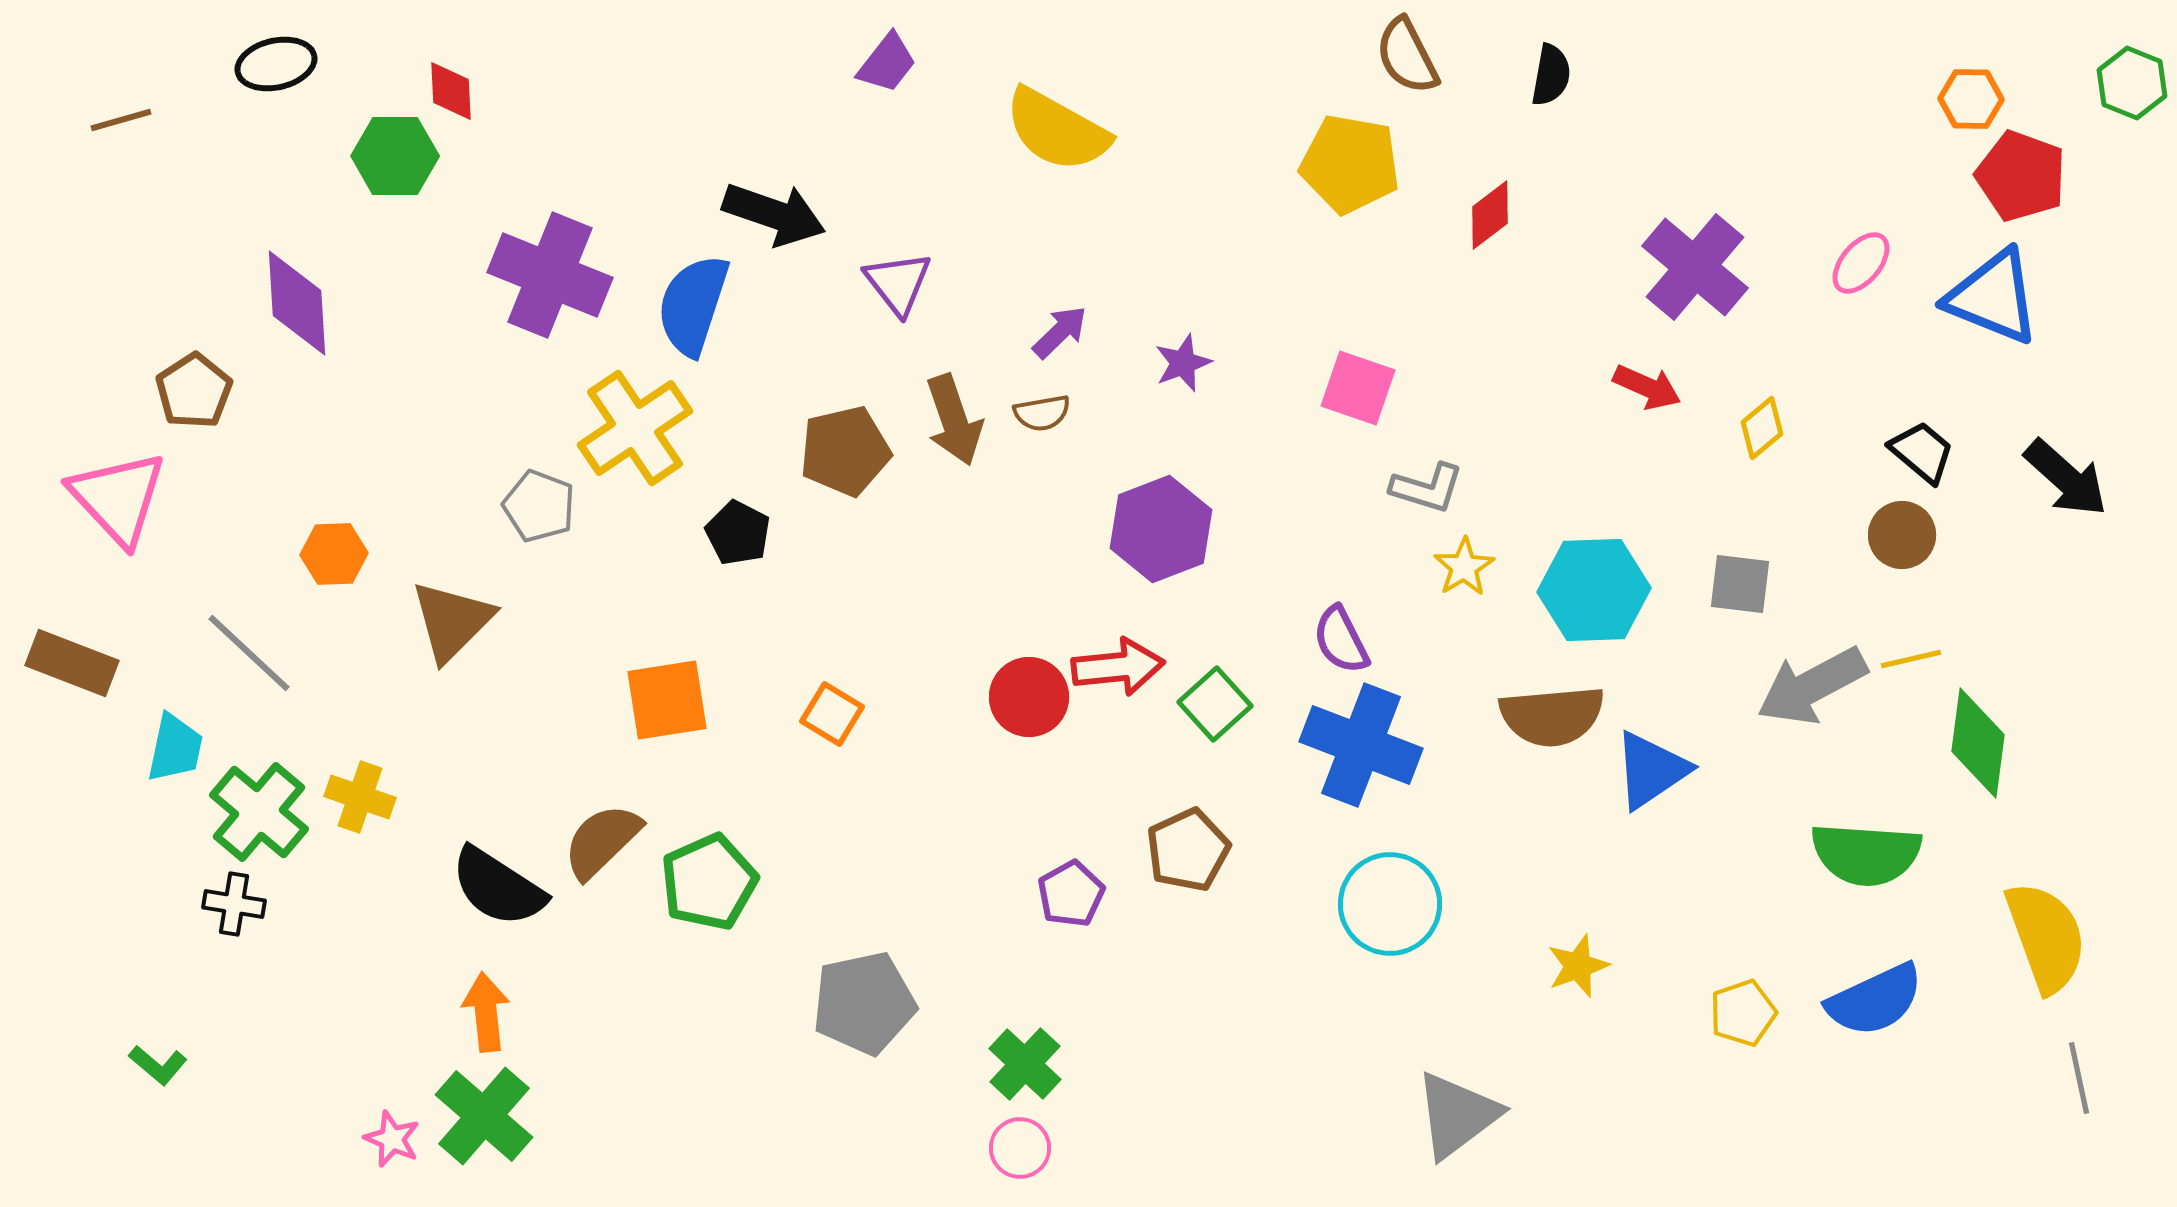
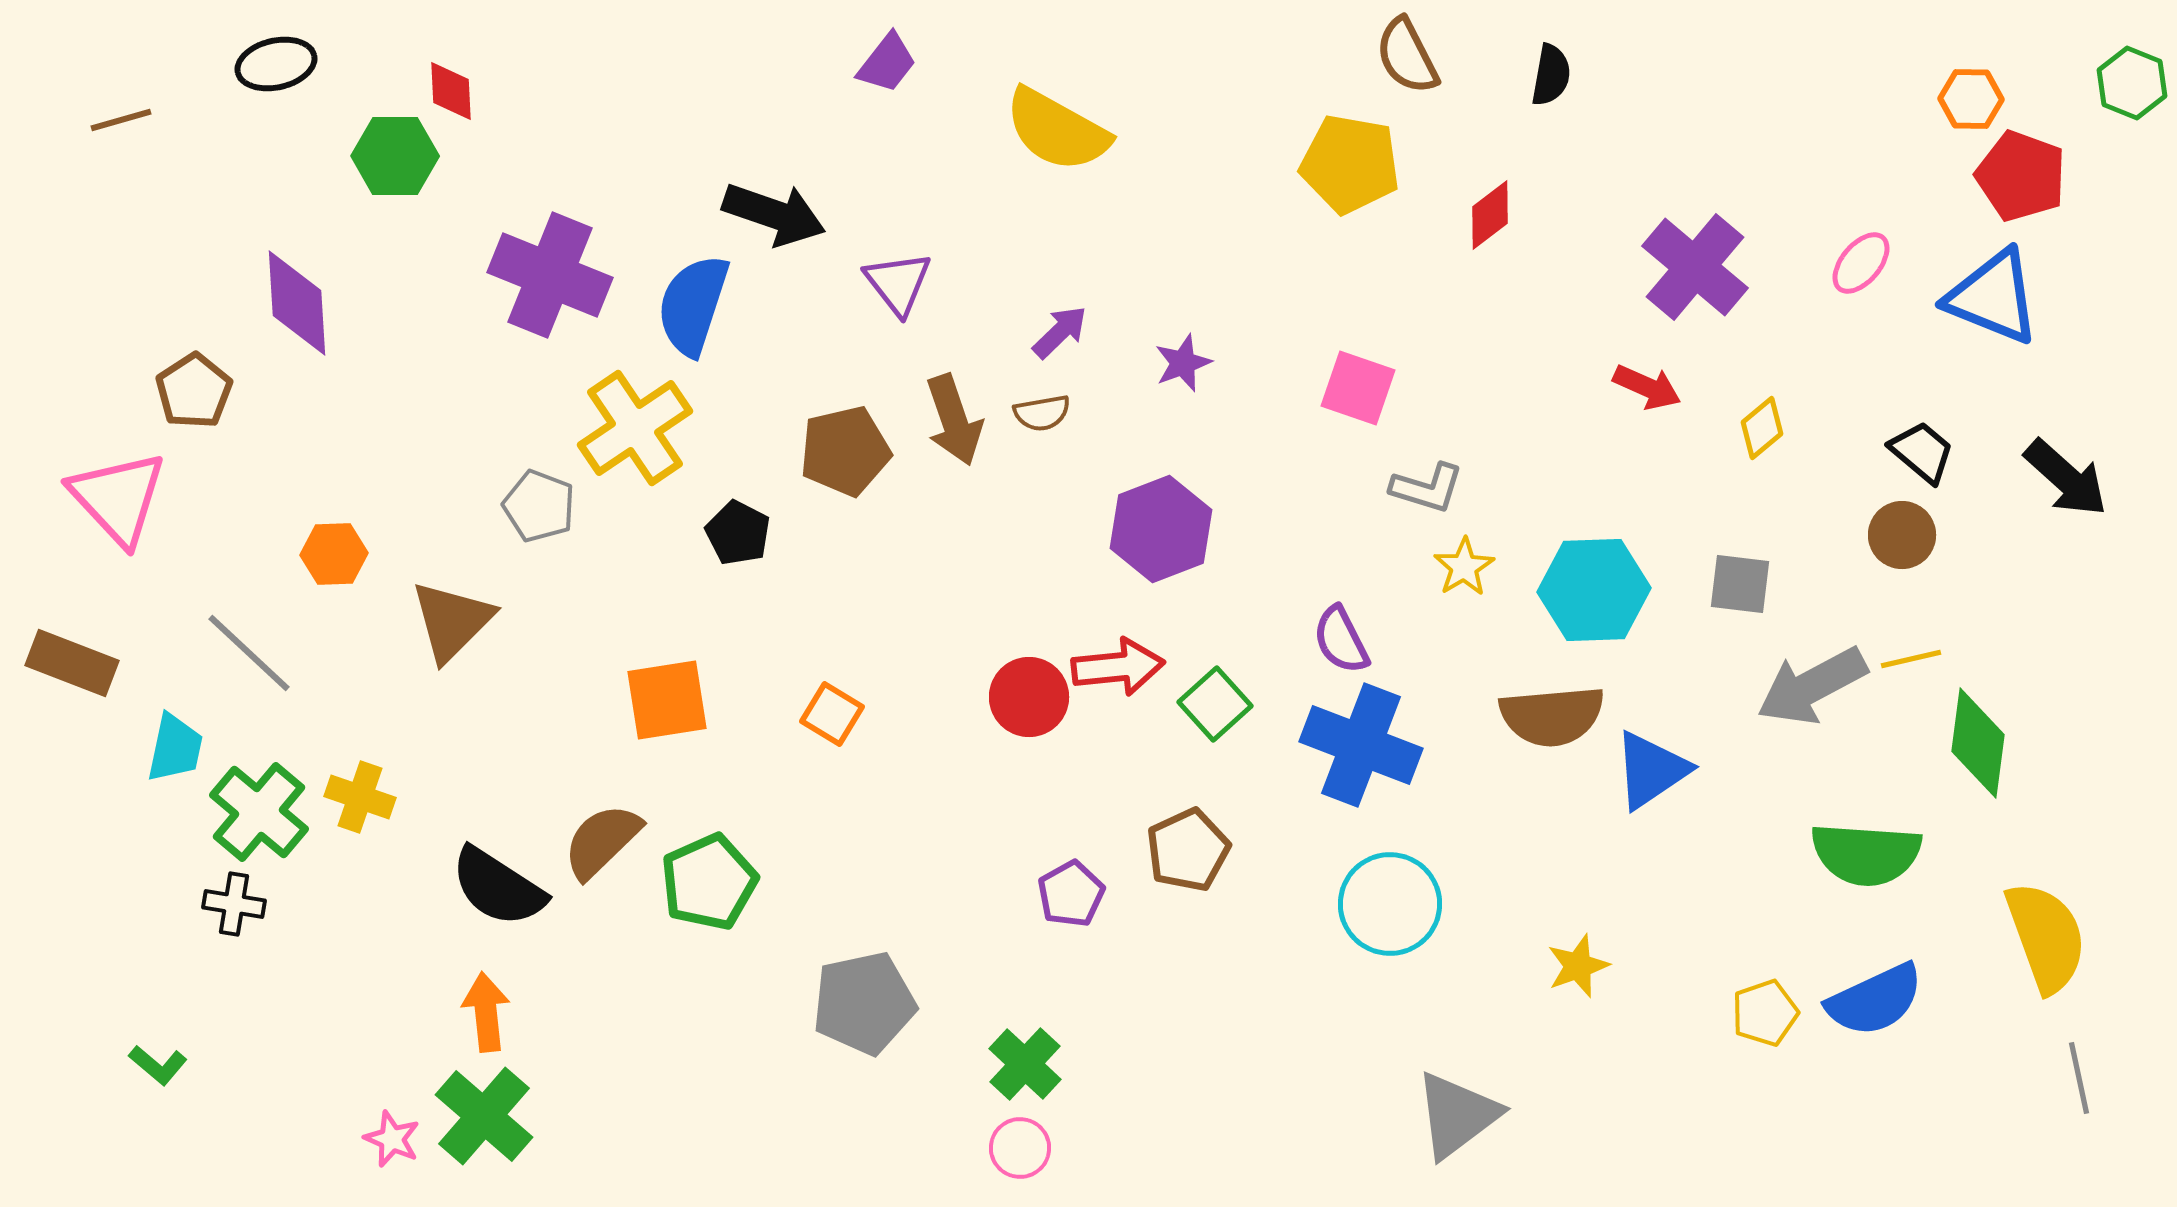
yellow pentagon at (1743, 1013): moved 22 px right
